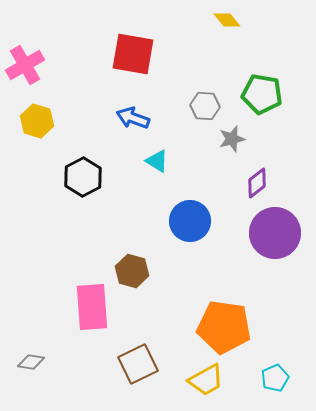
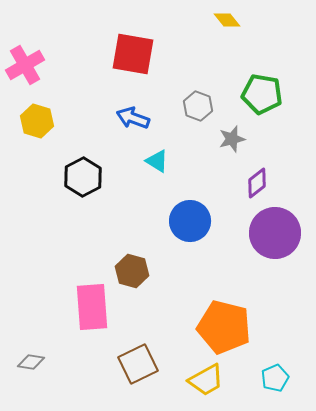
gray hexagon: moved 7 px left; rotated 16 degrees clockwise
orange pentagon: rotated 6 degrees clockwise
